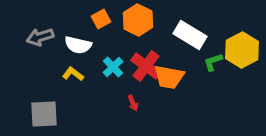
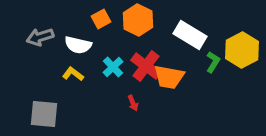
green L-shape: rotated 140 degrees clockwise
gray square: rotated 8 degrees clockwise
